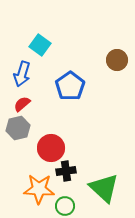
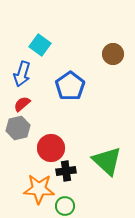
brown circle: moved 4 px left, 6 px up
green triangle: moved 3 px right, 27 px up
